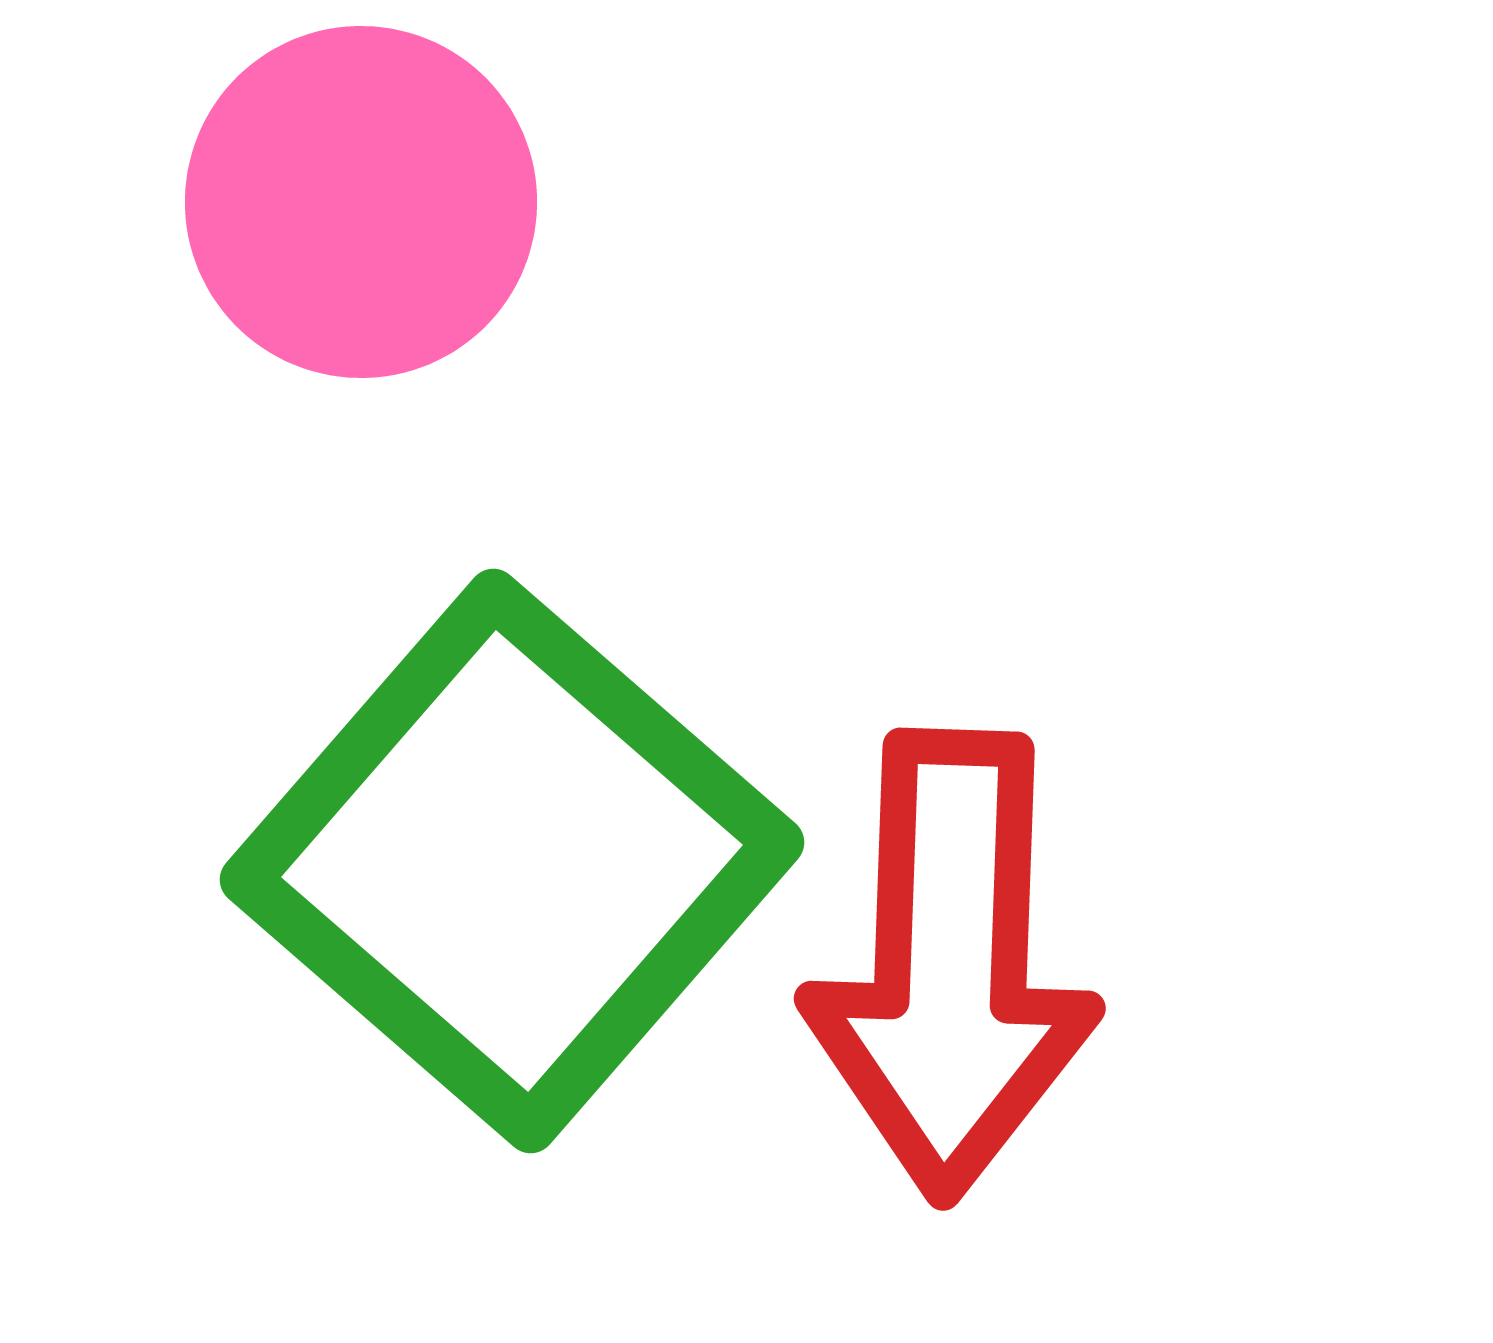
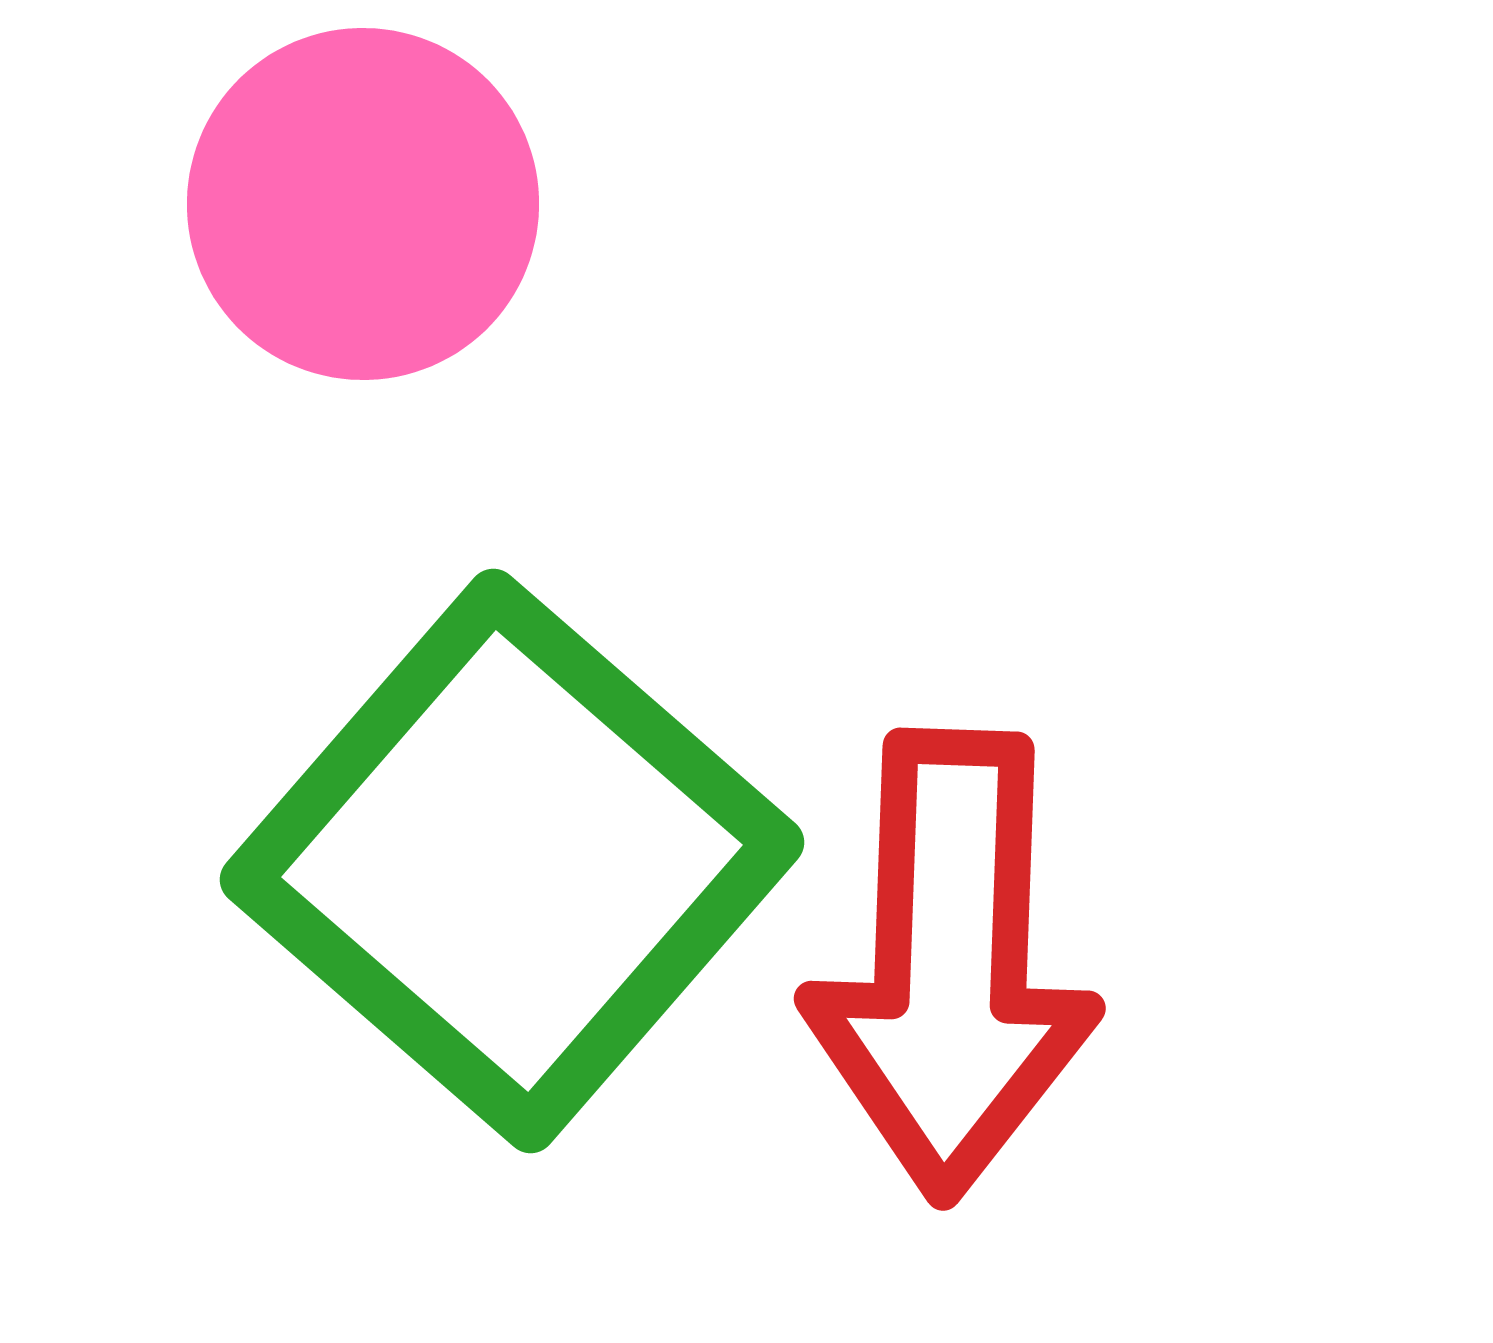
pink circle: moved 2 px right, 2 px down
